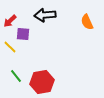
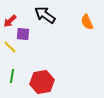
black arrow: rotated 40 degrees clockwise
green line: moved 4 px left; rotated 48 degrees clockwise
